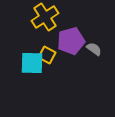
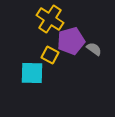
yellow cross: moved 5 px right, 2 px down; rotated 24 degrees counterclockwise
yellow square: moved 3 px right
cyan square: moved 10 px down
